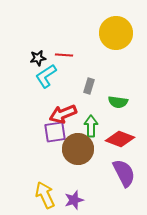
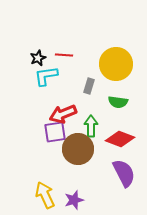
yellow circle: moved 31 px down
black star: rotated 14 degrees counterclockwise
cyan L-shape: rotated 25 degrees clockwise
